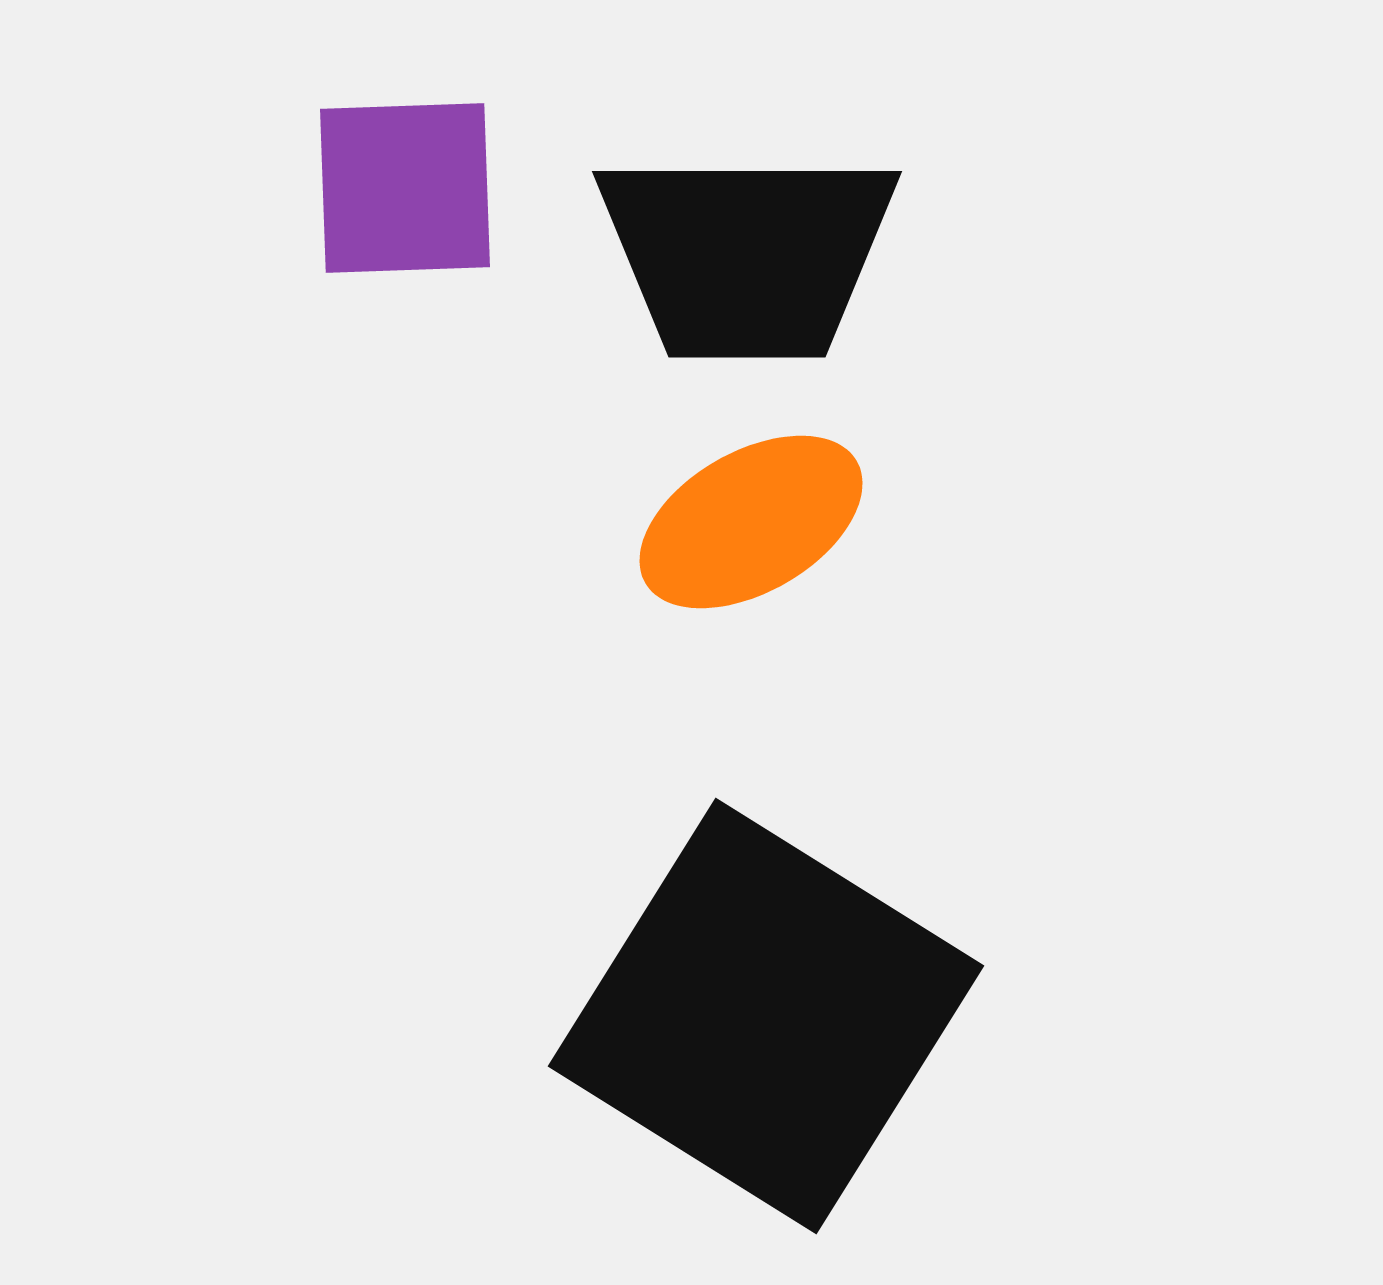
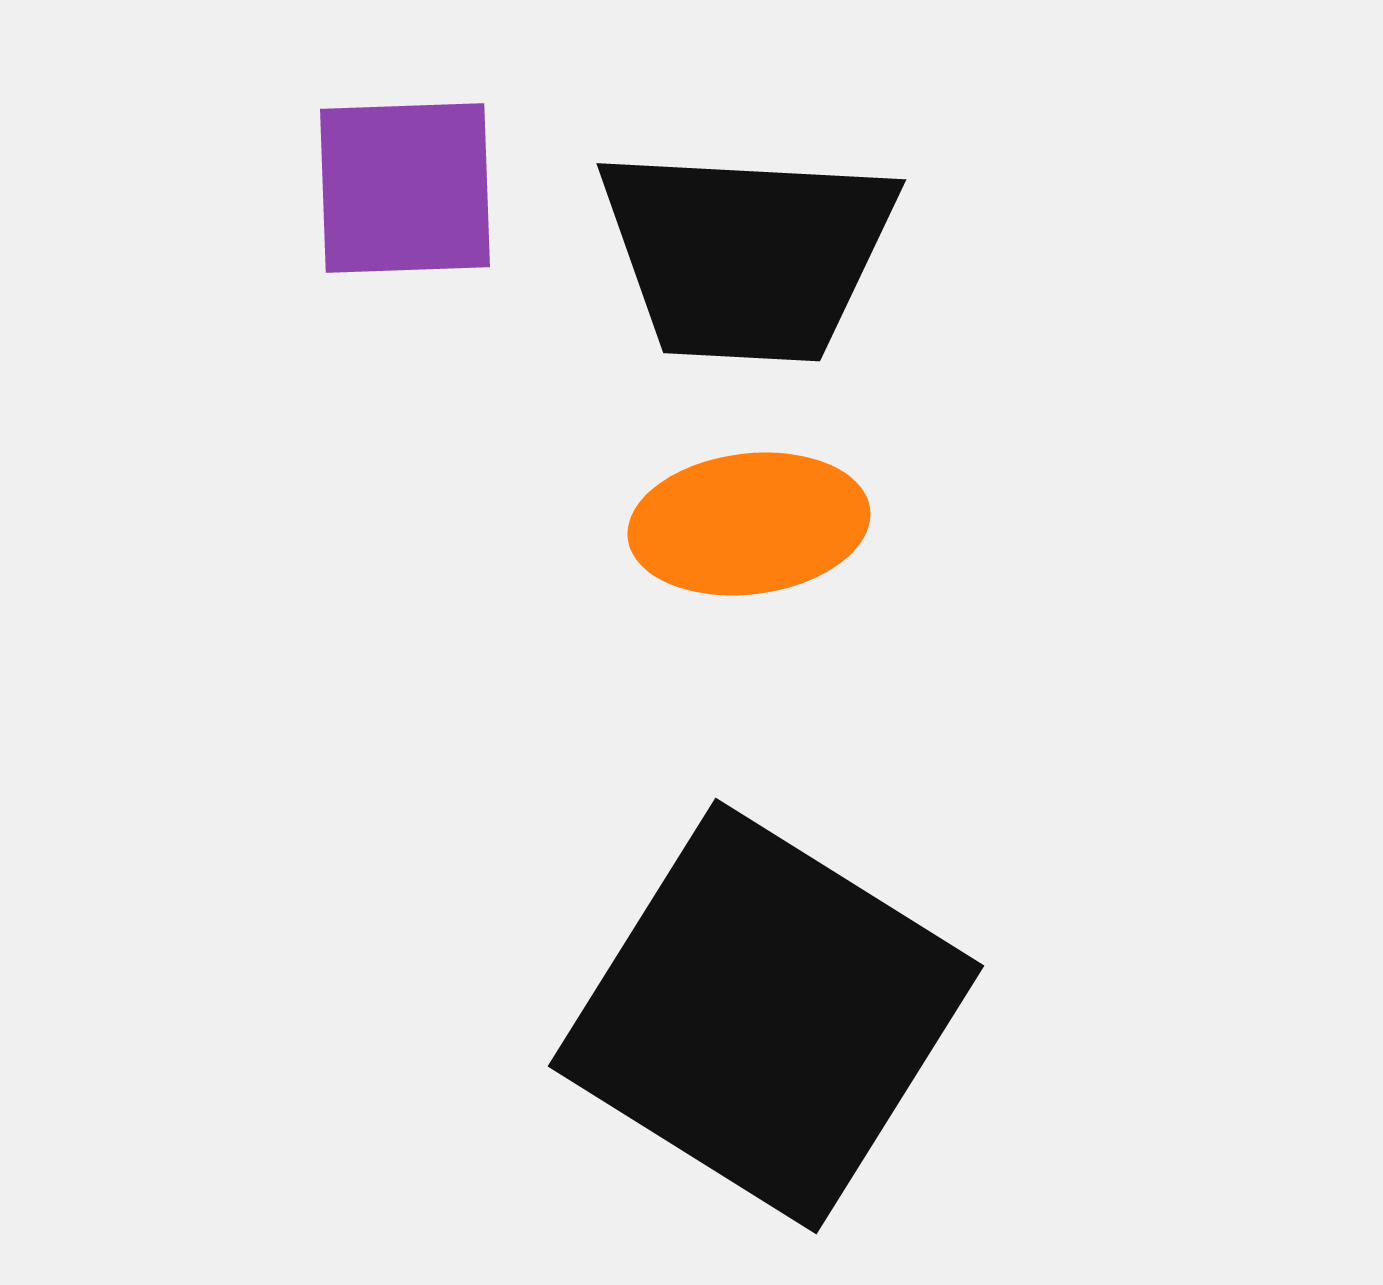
black trapezoid: rotated 3 degrees clockwise
orange ellipse: moved 2 px left, 2 px down; rotated 23 degrees clockwise
